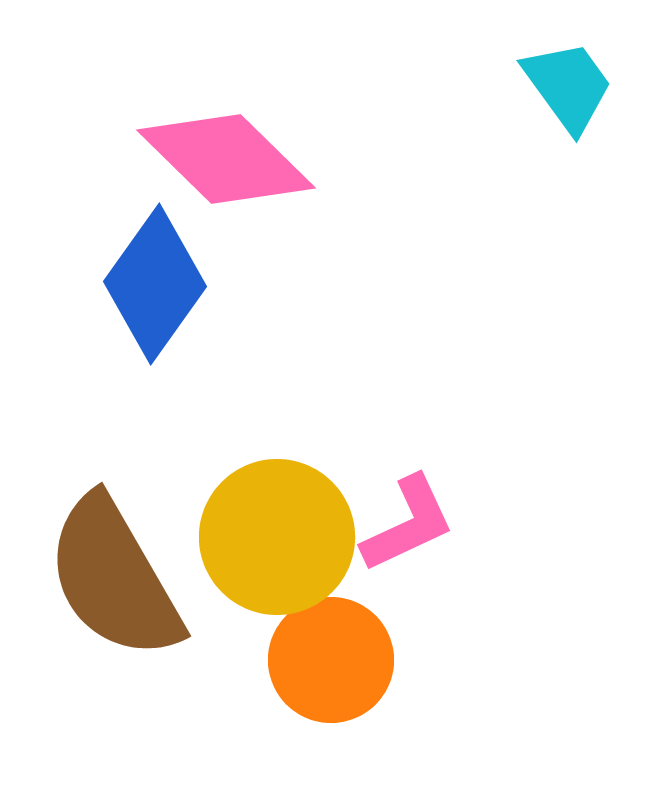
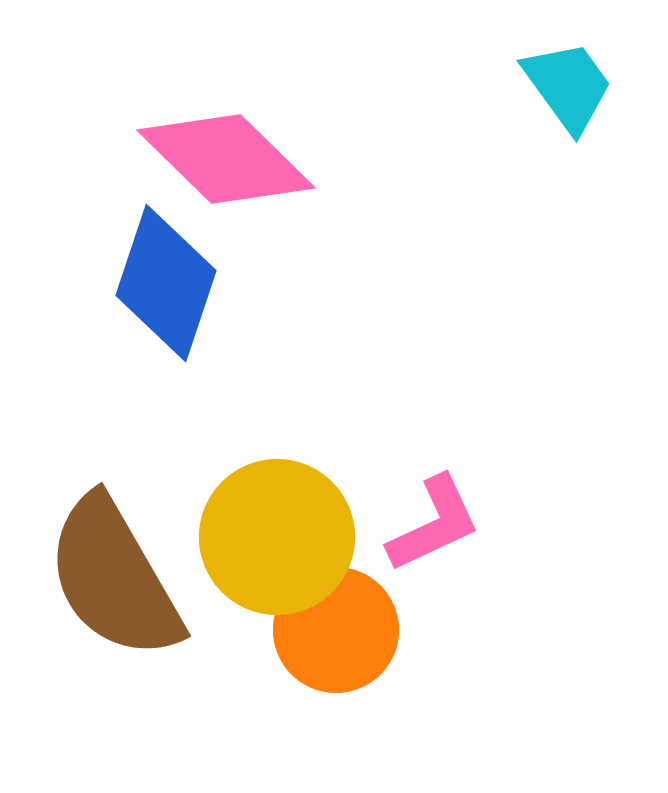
blue diamond: moved 11 px right, 1 px up; rotated 17 degrees counterclockwise
pink L-shape: moved 26 px right
orange circle: moved 5 px right, 30 px up
